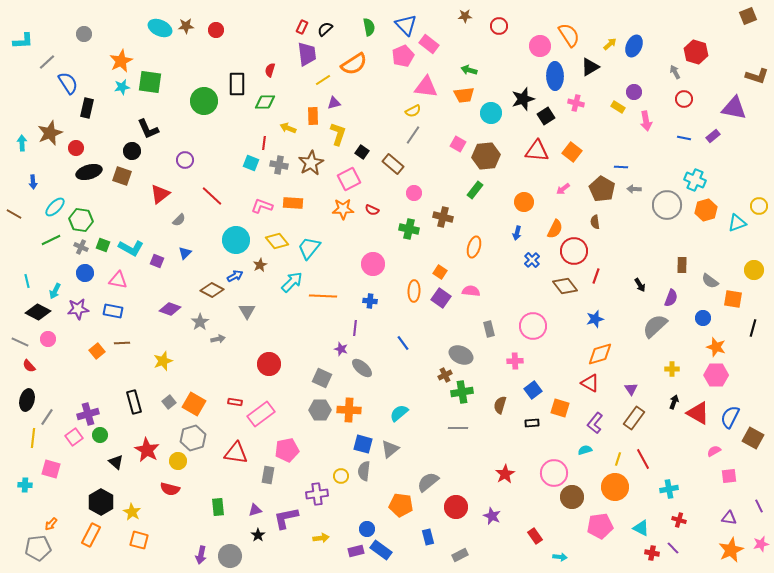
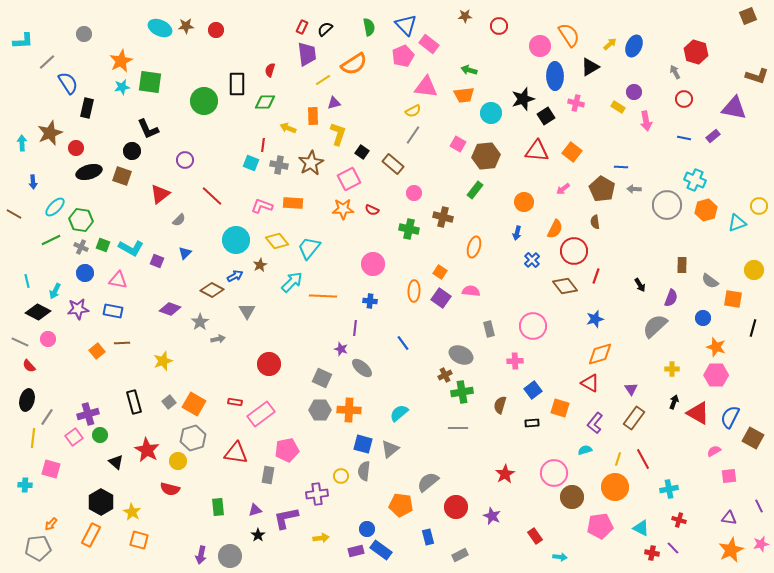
red line at (264, 143): moved 1 px left, 2 px down
